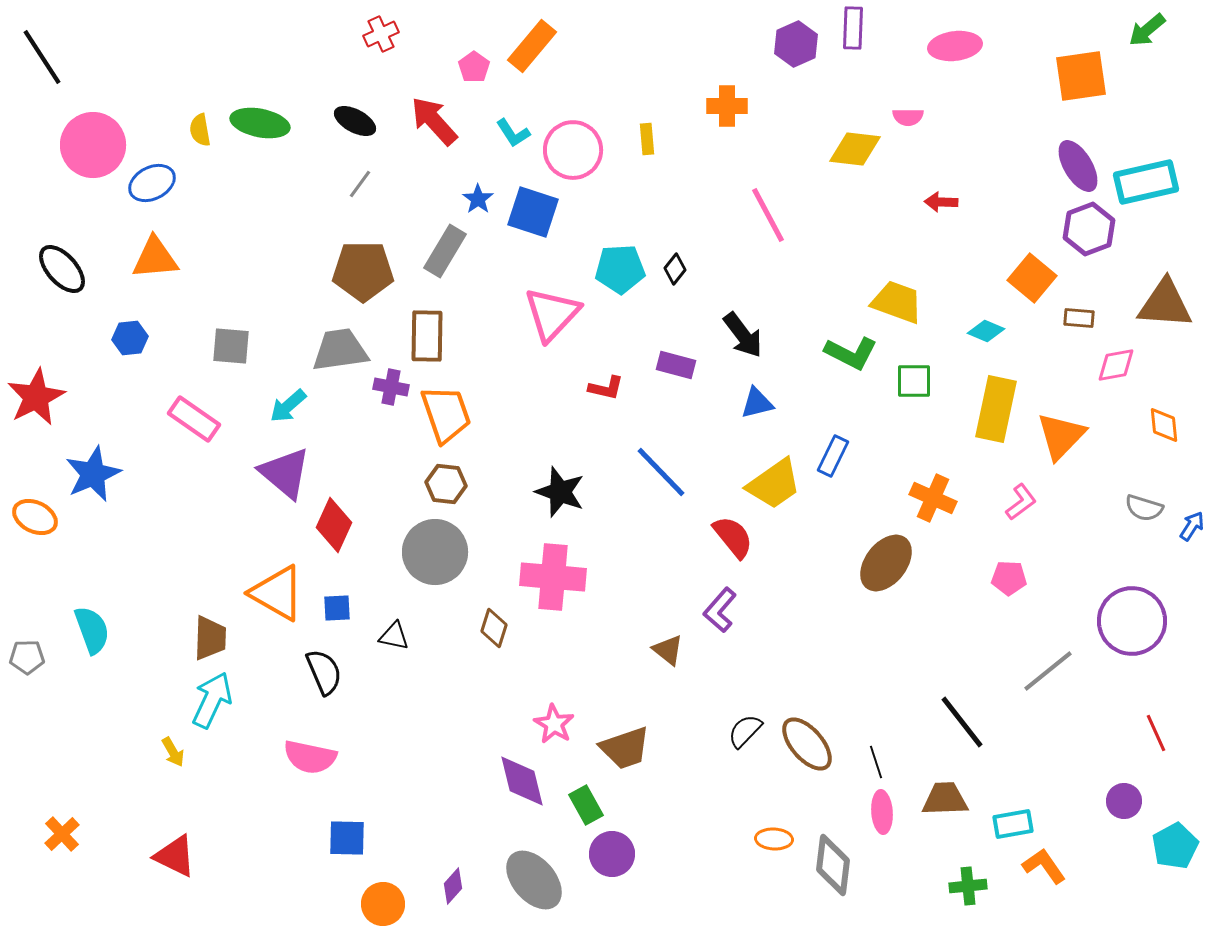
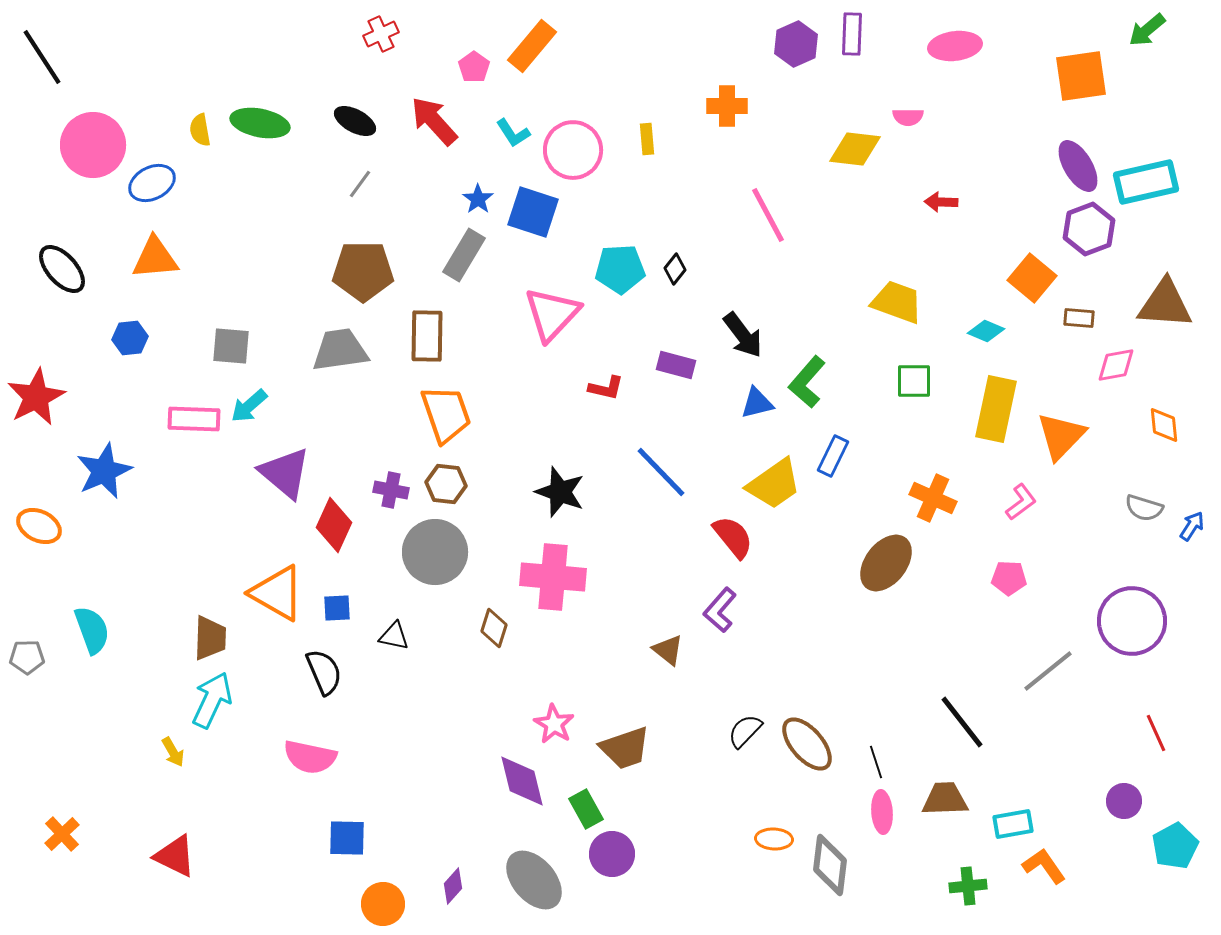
purple rectangle at (853, 28): moved 1 px left, 6 px down
gray rectangle at (445, 251): moved 19 px right, 4 px down
green L-shape at (851, 353): moved 44 px left, 29 px down; rotated 104 degrees clockwise
purple cross at (391, 387): moved 103 px down
cyan arrow at (288, 406): moved 39 px left
pink rectangle at (194, 419): rotated 33 degrees counterclockwise
blue star at (93, 474): moved 11 px right, 3 px up
orange ellipse at (35, 517): moved 4 px right, 9 px down
green rectangle at (586, 805): moved 4 px down
gray diamond at (833, 865): moved 3 px left
